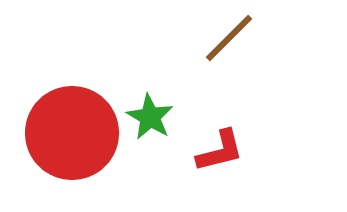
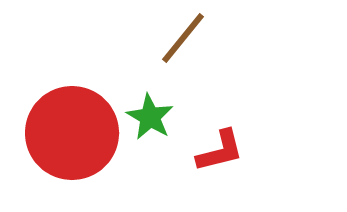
brown line: moved 46 px left; rotated 6 degrees counterclockwise
